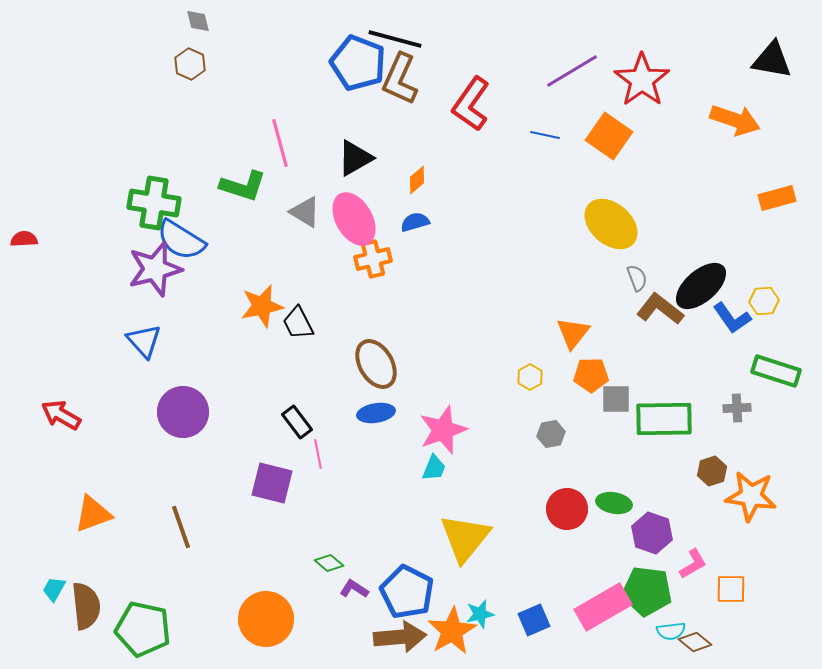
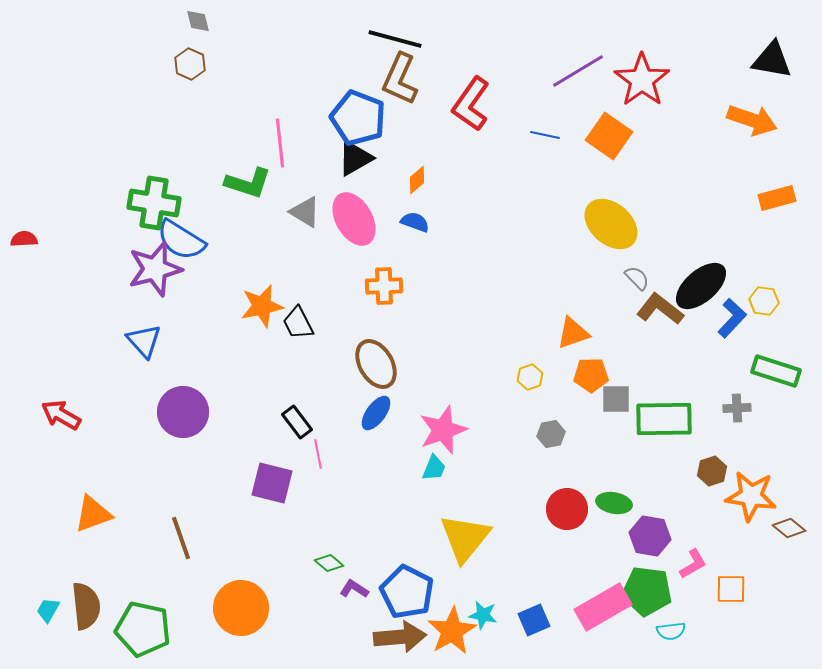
blue pentagon at (358, 63): moved 55 px down
purple line at (572, 71): moved 6 px right
orange arrow at (735, 120): moved 17 px right
pink line at (280, 143): rotated 9 degrees clockwise
green L-shape at (243, 186): moved 5 px right, 3 px up
blue semicircle at (415, 222): rotated 36 degrees clockwise
orange cross at (373, 259): moved 11 px right, 27 px down; rotated 12 degrees clockwise
gray semicircle at (637, 278): rotated 24 degrees counterclockwise
yellow hexagon at (764, 301): rotated 12 degrees clockwise
blue L-shape at (732, 318): rotated 102 degrees counterclockwise
orange triangle at (573, 333): rotated 33 degrees clockwise
yellow hexagon at (530, 377): rotated 10 degrees clockwise
blue ellipse at (376, 413): rotated 45 degrees counterclockwise
brown line at (181, 527): moved 11 px down
purple hexagon at (652, 533): moved 2 px left, 3 px down; rotated 9 degrees counterclockwise
cyan trapezoid at (54, 589): moved 6 px left, 21 px down
cyan star at (480, 614): moved 3 px right, 1 px down; rotated 24 degrees clockwise
orange circle at (266, 619): moved 25 px left, 11 px up
brown diamond at (695, 642): moved 94 px right, 114 px up
